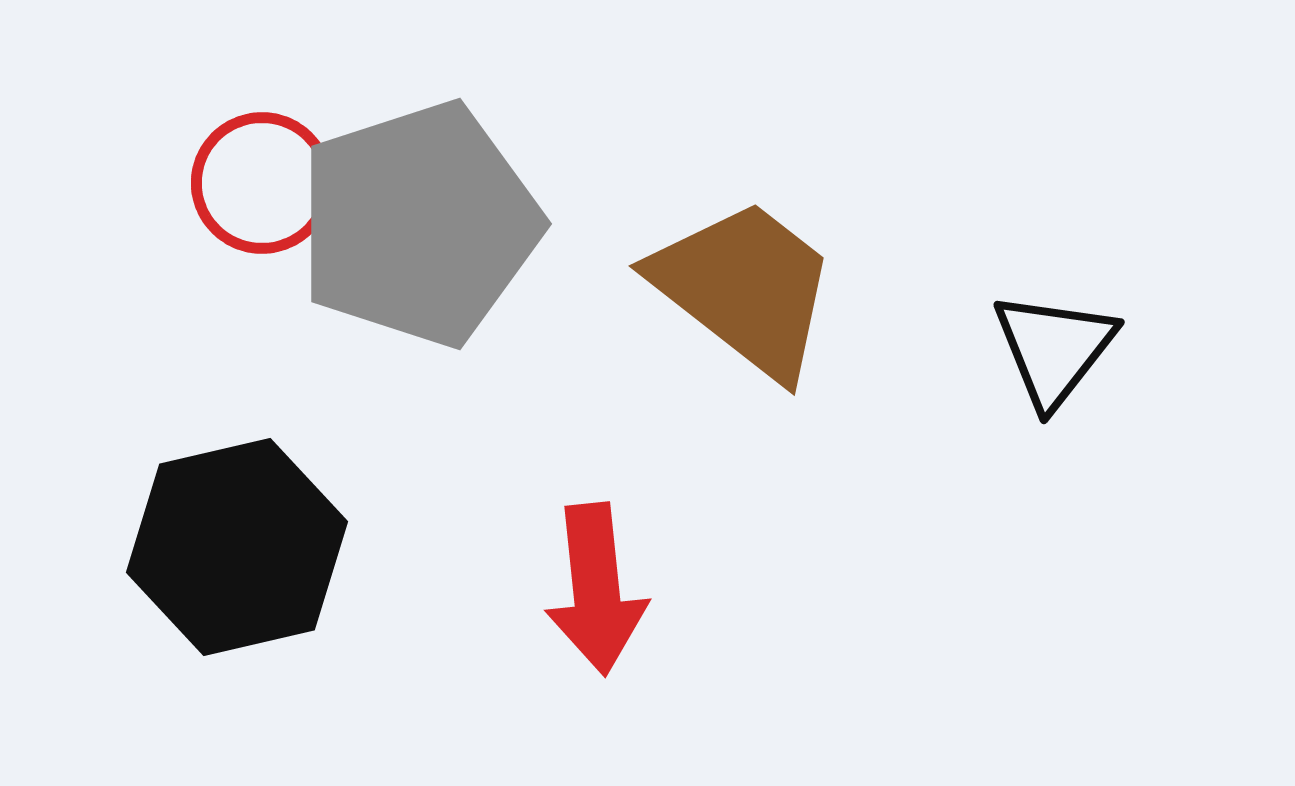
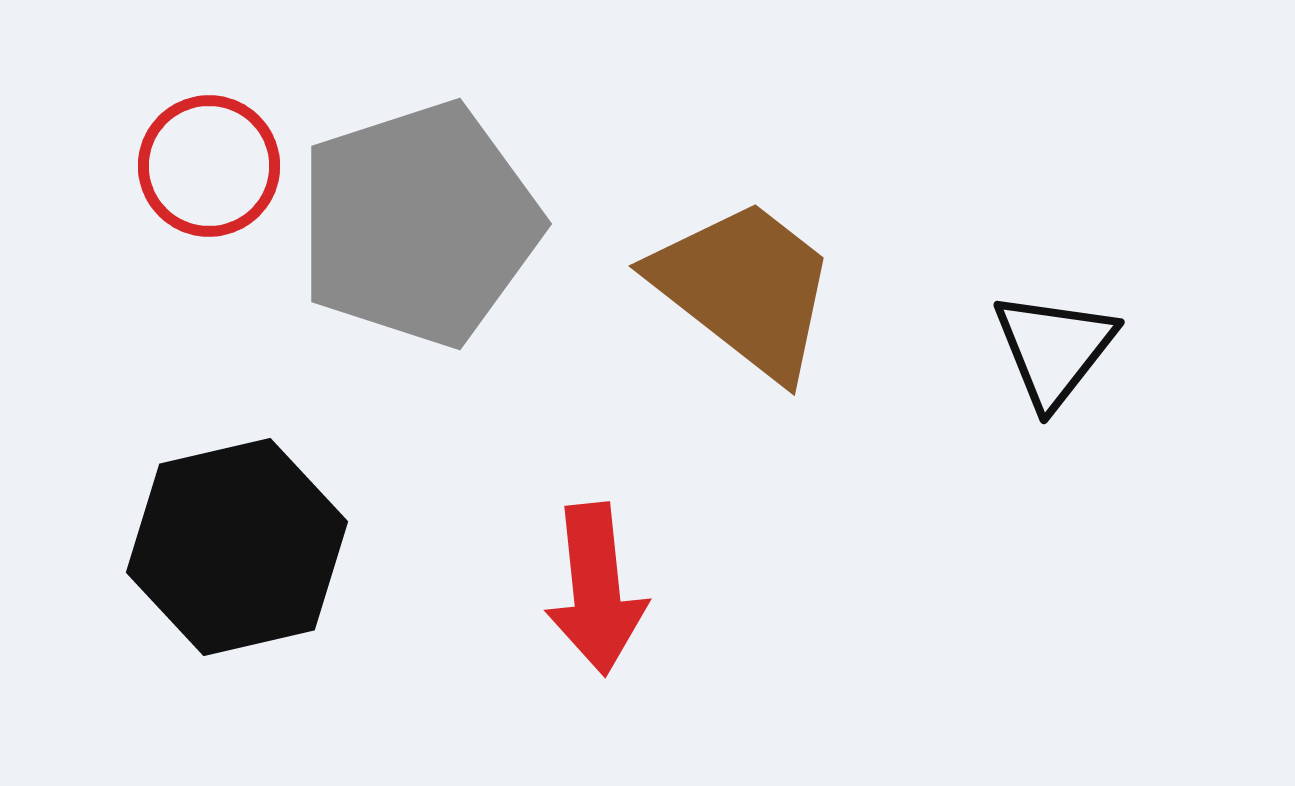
red circle: moved 53 px left, 17 px up
